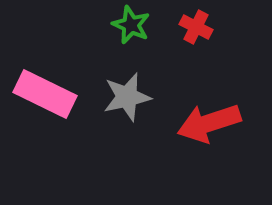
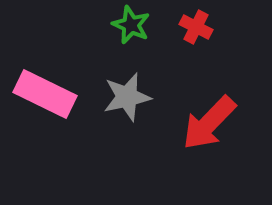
red arrow: rotated 28 degrees counterclockwise
